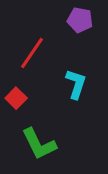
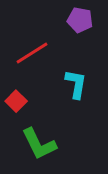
red line: rotated 24 degrees clockwise
cyan L-shape: rotated 8 degrees counterclockwise
red square: moved 3 px down
